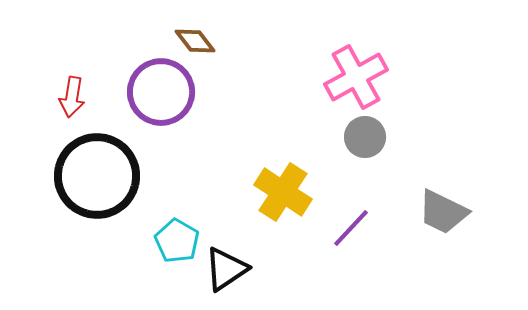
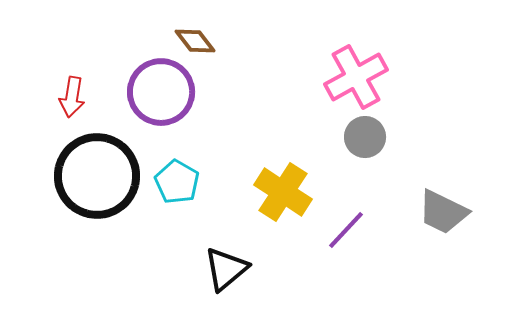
purple line: moved 5 px left, 2 px down
cyan pentagon: moved 59 px up
black triangle: rotated 6 degrees counterclockwise
